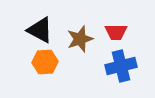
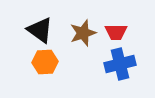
black triangle: rotated 8 degrees clockwise
brown star: moved 3 px right, 6 px up
blue cross: moved 1 px left, 2 px up
